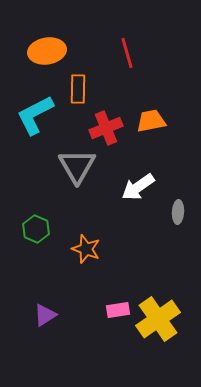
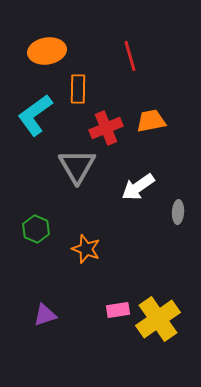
red line: moved 3 px right, 3 px down
cyan L-shape: rotated 9 degrees counterclockwise
purple triangle: rotated 15 degrees clockwise
